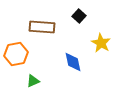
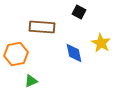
black square: moved 4 px up; rotated 16 degrees counterclockwise
blue diamond: moved 1 px right, 9 px up
green triangle: moved 2 px left
